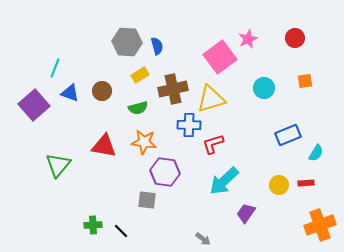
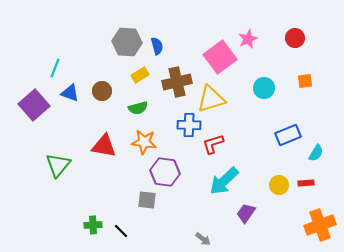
brown cross: moved 4 px right, 7 px up
